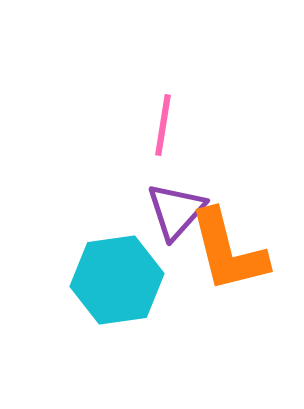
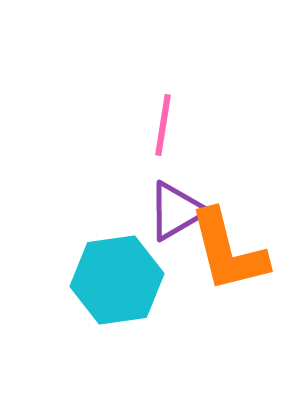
purple triangle: rotated 18 degrees clockwise
